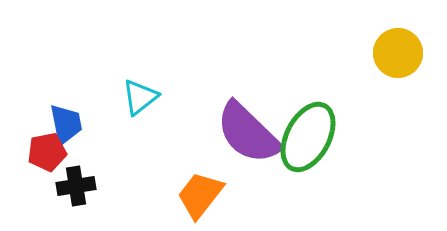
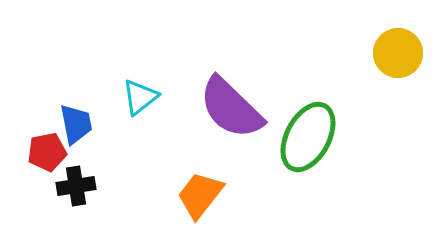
blue trapezoid: moved 10 px right
purple semicircle: moved 17 px left, 25 px up
